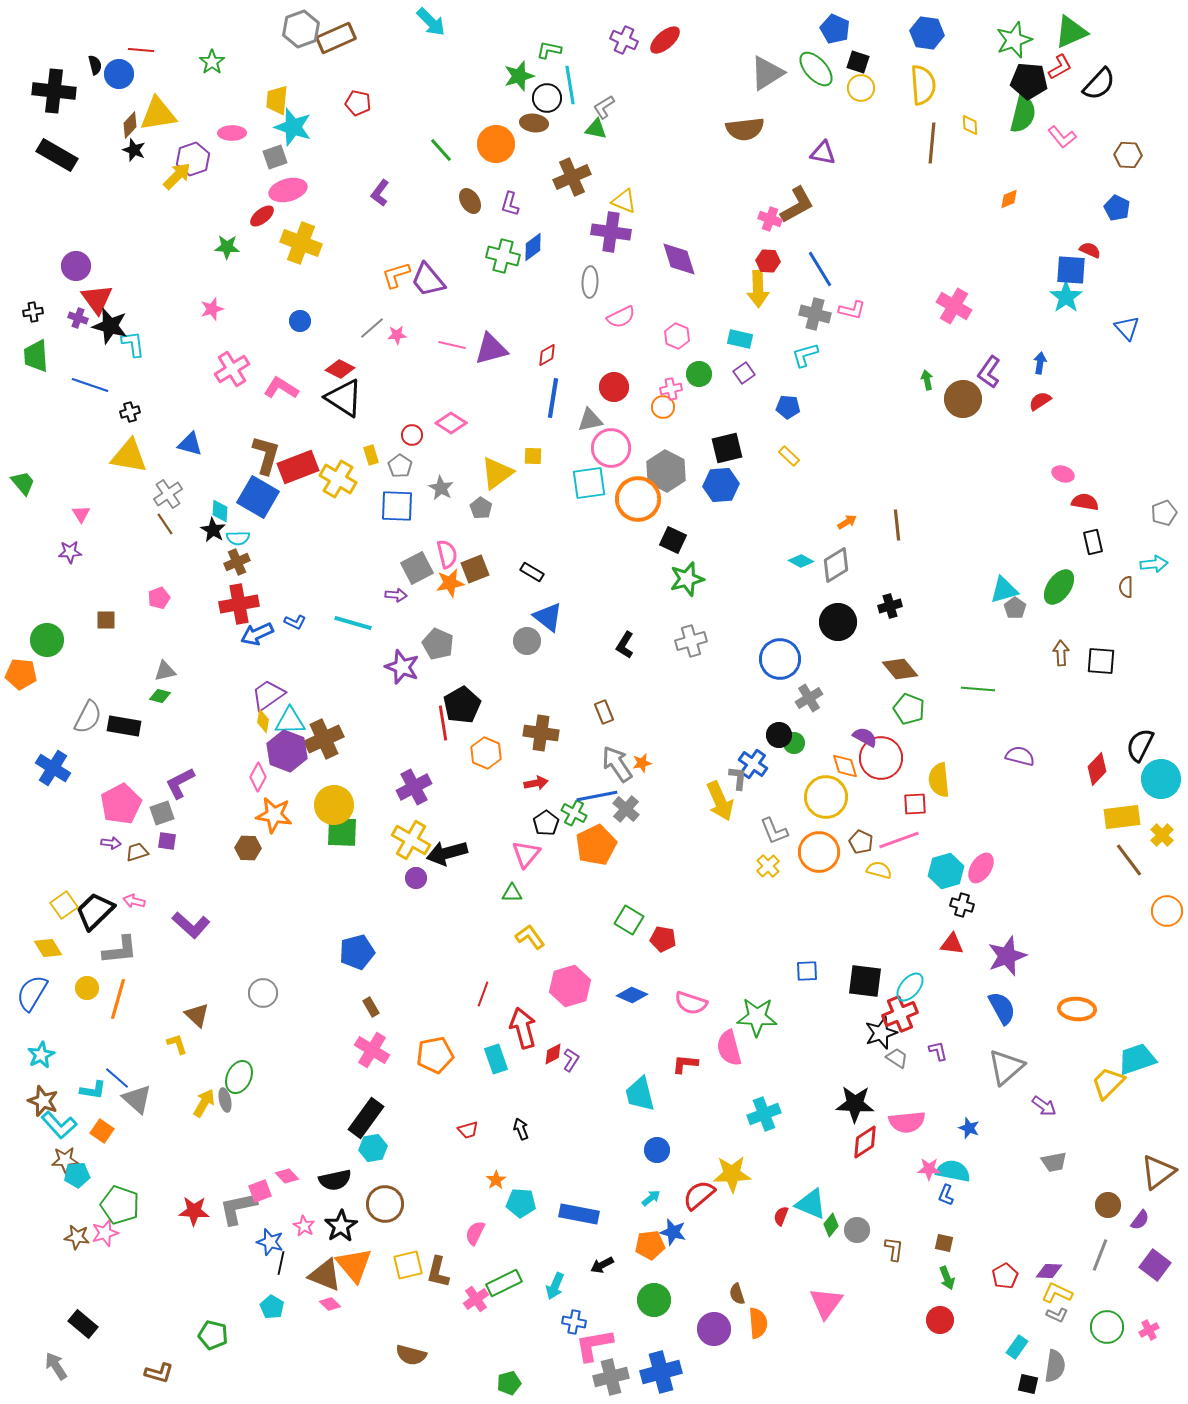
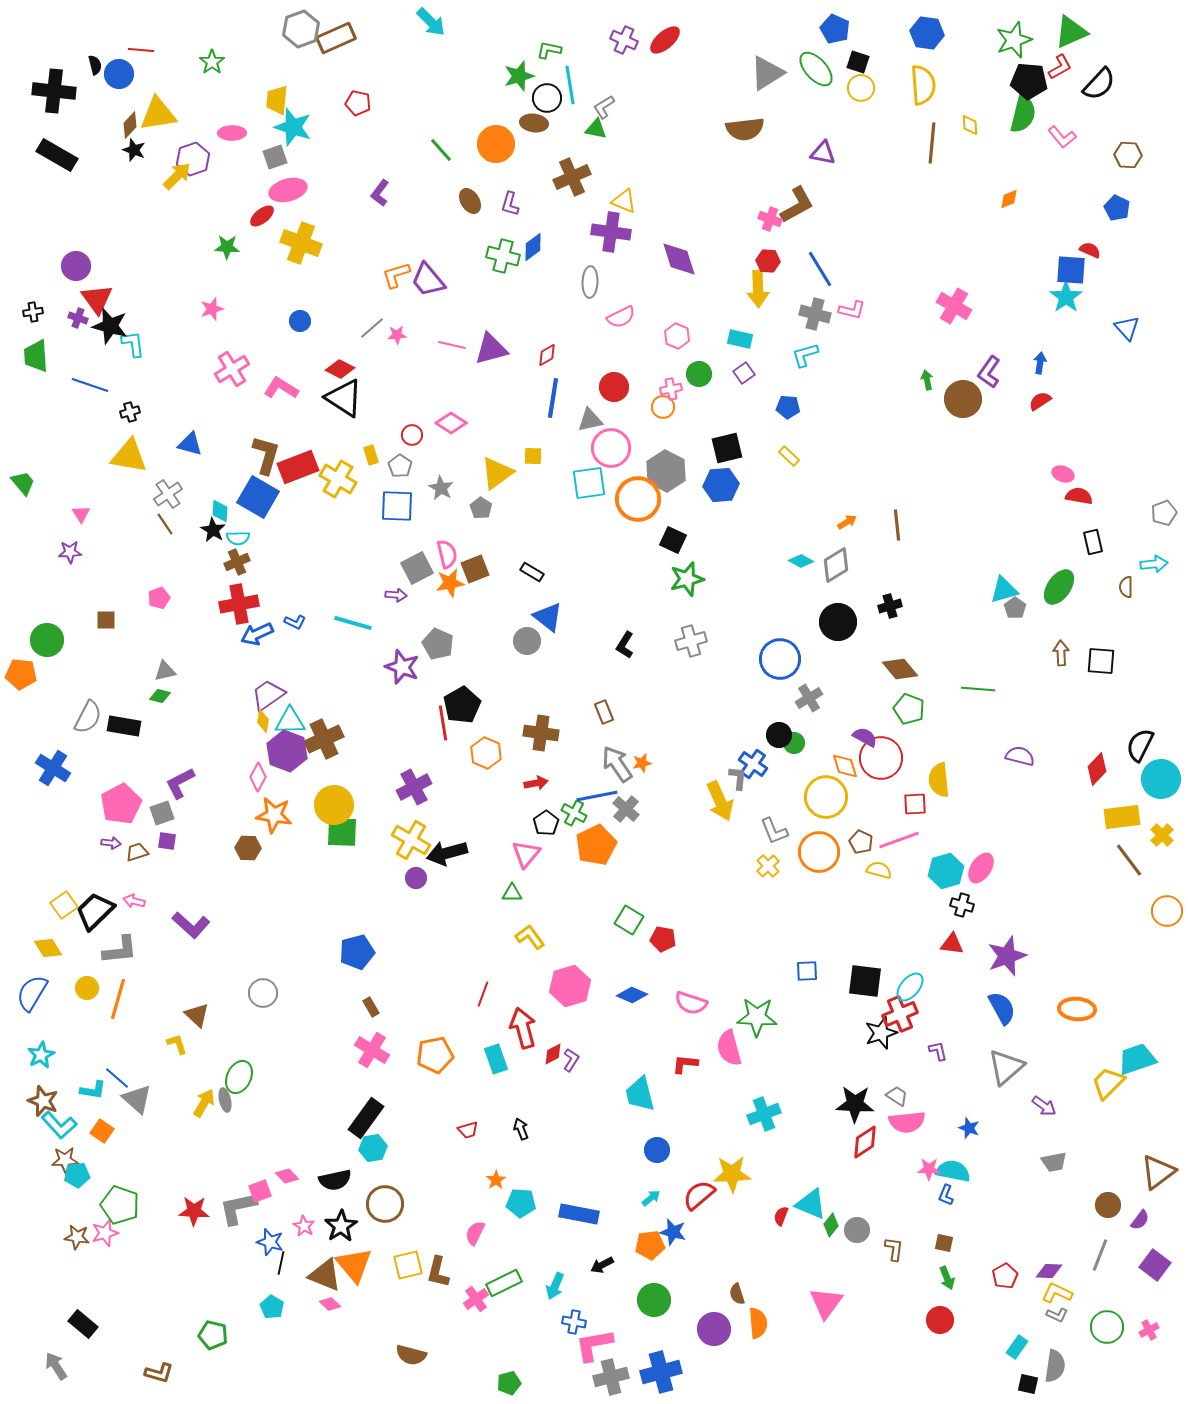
red semicircle at (1085, 502): moved 6 px left, 6 px up
gray trapezoid at (897, 1058): moved 38 px down
